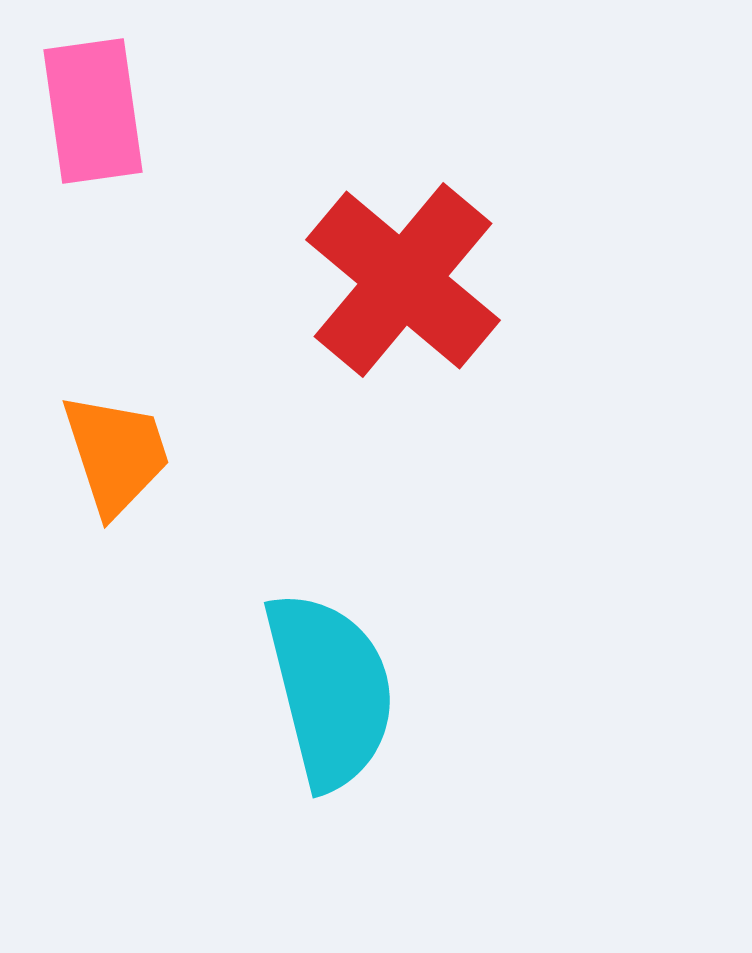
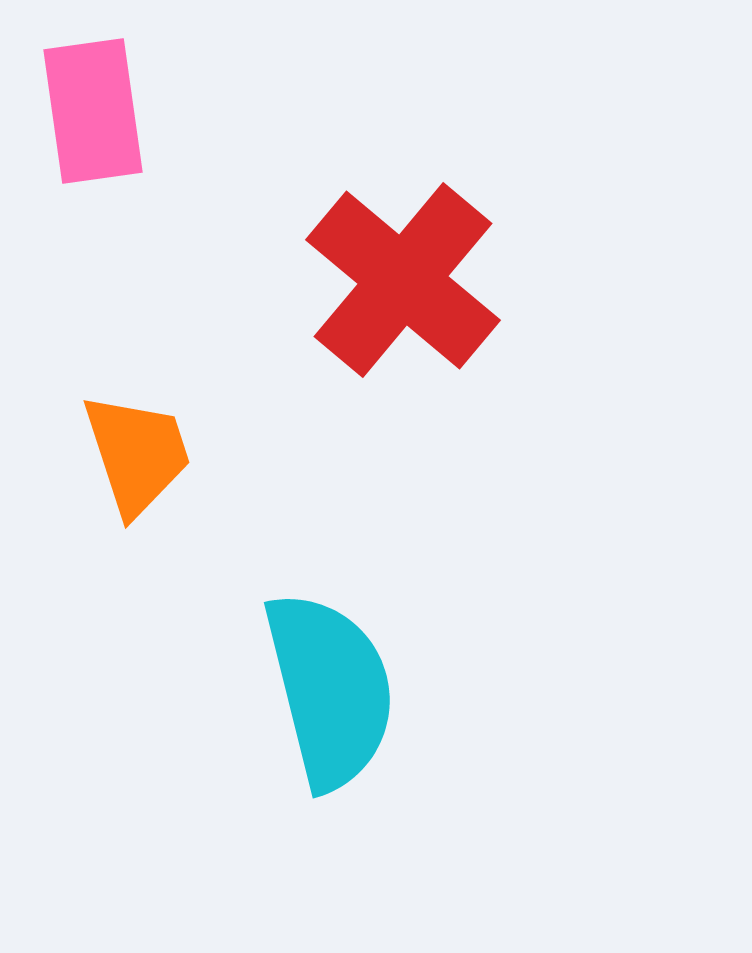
orange trapezoid: moved 21 px right
